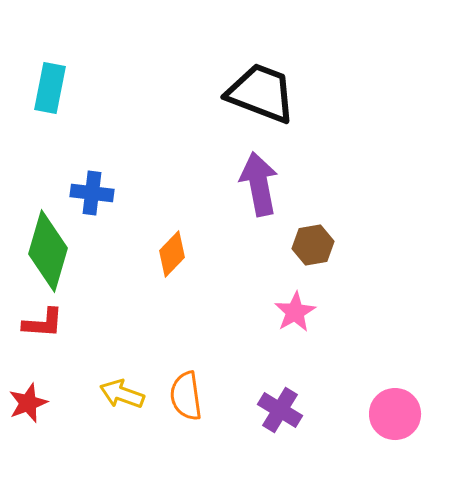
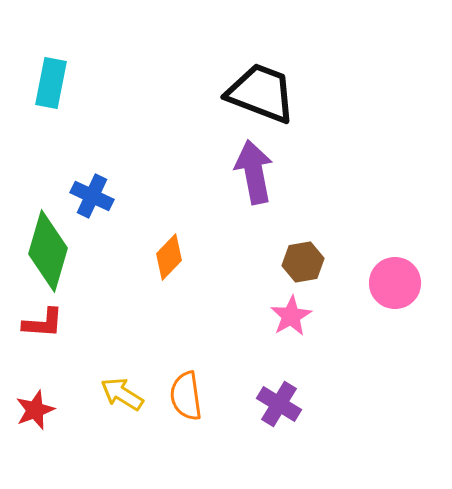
cyan rectangle: moved 1 px right, 5 px up
purple arrow: moved 5 px left, 12 px up
blue cross: moved 3 px down; rotated 18 degrees clockwise
brown hexagon: moved 10 px left, 17 px down
orange diamond: moved 3 px left, 3 px down
pink star: moved 4 px left, 4 px down
yellow arrow: rotated 12 degrees clockwise
red star: moved 7 px right, 7 px down
purple cross: moved 1 px left, 6 px up
pink circle: moved 131 px up
